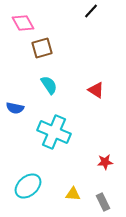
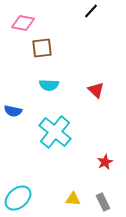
pink diamond: rotated 50 degrees counterclockwise
brown square: rotated 10 degrees clockwise
cyan semicircle: rotated 126 degrees clockwise
red triangle: rotated 12 degrees clockwise
blue semicircle: moved 2 px left, 3 px down
cyan cross: moved 1 px right; rotated 16 degrees clockwise
red star: rotated 21 degrees counterclockwise
cyan ellipse: moved 10 px left, 12 px down
yellow triangle: moved 5 px down
